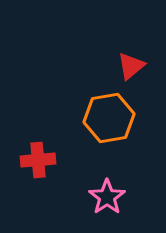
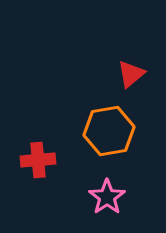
red triangle: moved 8 px down
orange hexagon: moved 13 px down
